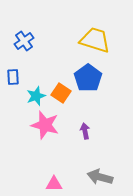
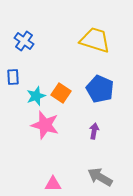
blue cross: rotated 18 degrees counterclockwise
blue pentagon: moved 12 px right, 11 px down; rotated 12 degrees counterclockwise
purple arrow: moved 9 px right; rotated 21 degrees clockwise
gray arrow: rotated 15 degrees clockwise
pink triangle: moved 1 px left
